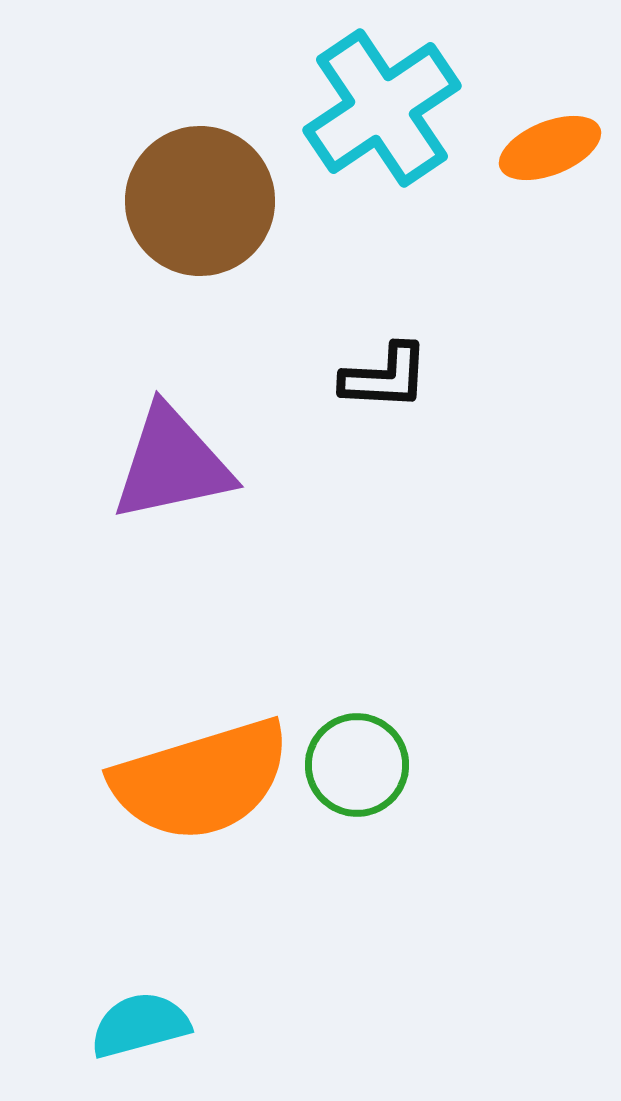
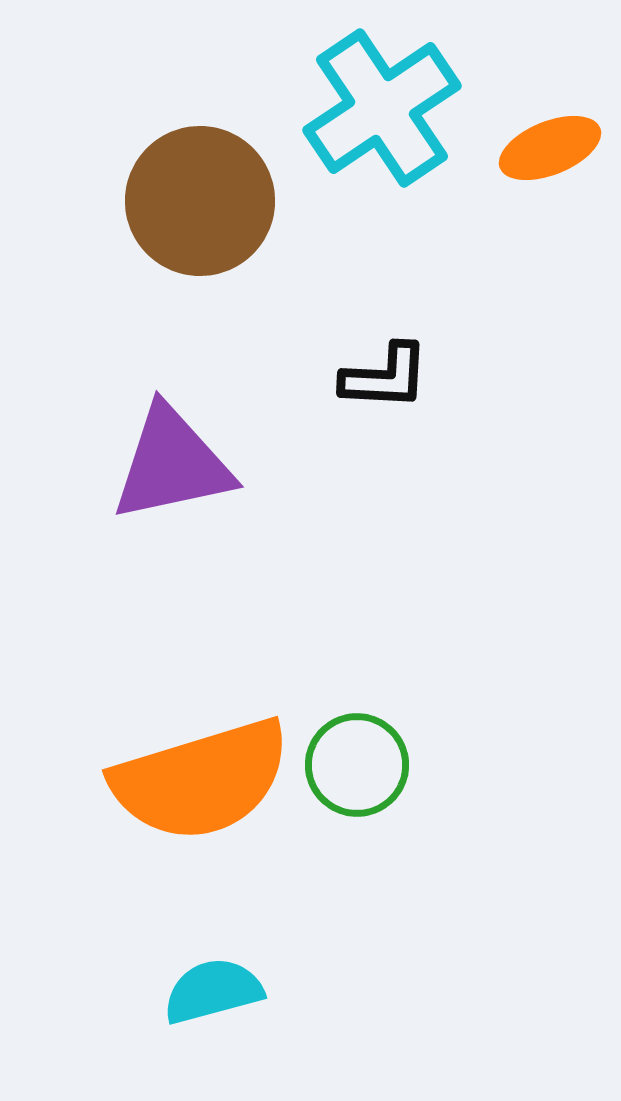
cyan semicircle: moved 73 px right, 34 px up
